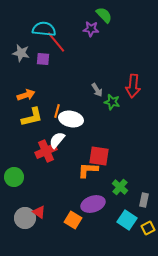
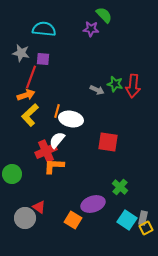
red line: moved 25 px left, 35 px down; rotated 60 degrees clockwise
gray arrow: rotated 32 degrees counterclockwise
green star: moved 3 px right, 18 px up
yellow L-shape: moved 2 px left, 2 px up; rotated 150 degrees clockwise
red square: moved 9 px right, 14 px up
orange L-shape: moved 34 px left, 4 px up
green circle: moved 2 px left, 3 px up
gray rectangle: moved 1 px left, 18 px down
red triangle: moved 5 px up
yellow square: moved 2 px left
